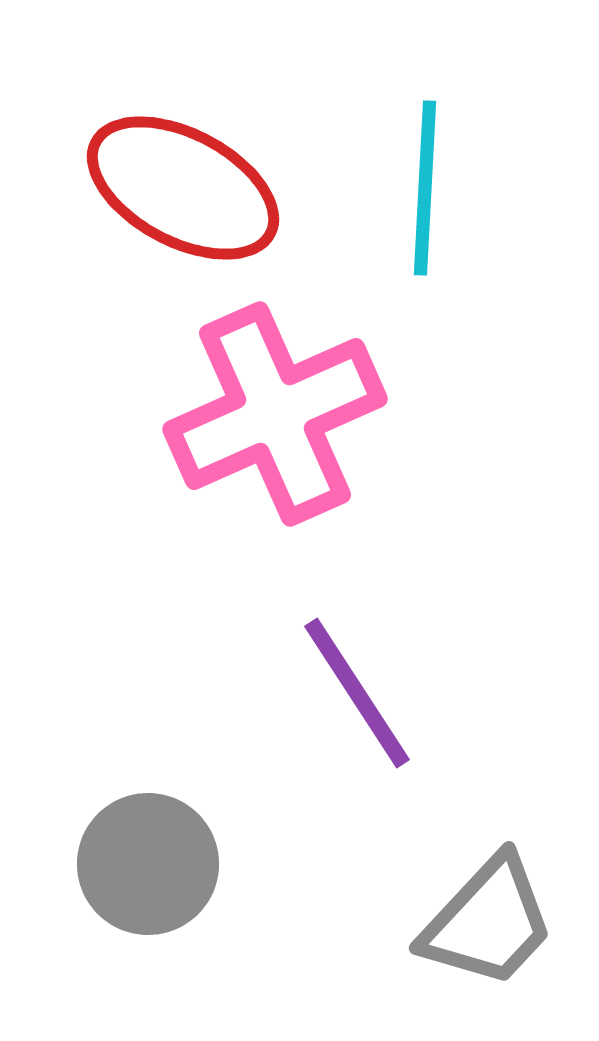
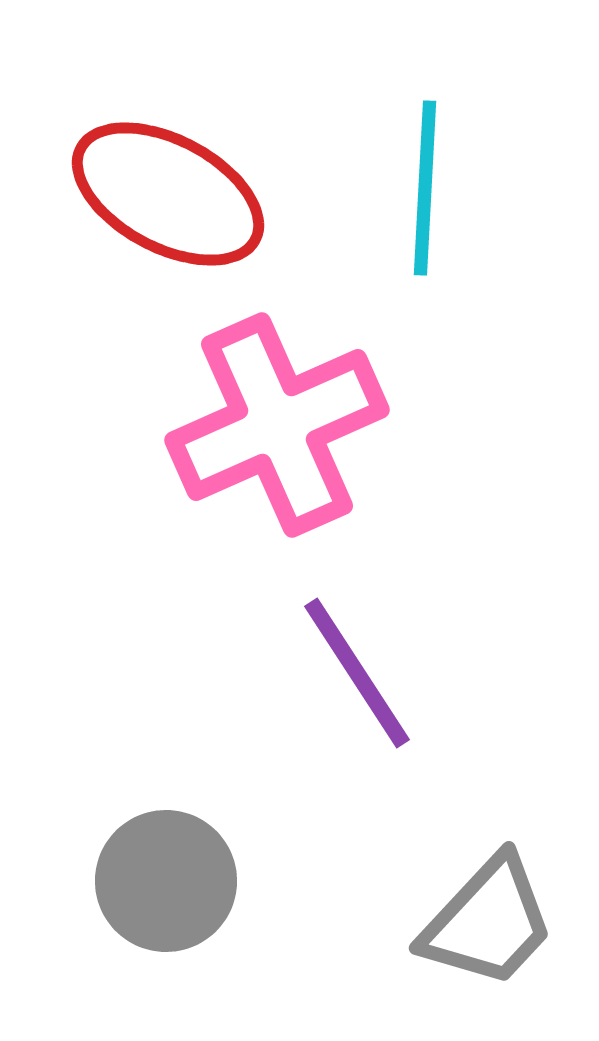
red ellipse: moved 15 px left, 6 px down
pink cross: moved 2 px right, 11 px down
purple line: moved 20 px up
gray circle: moved 18 px right, 17 px down
